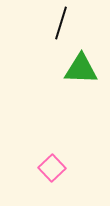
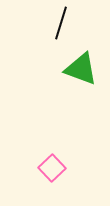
green triangle: rotated 18 degrees clockwise
